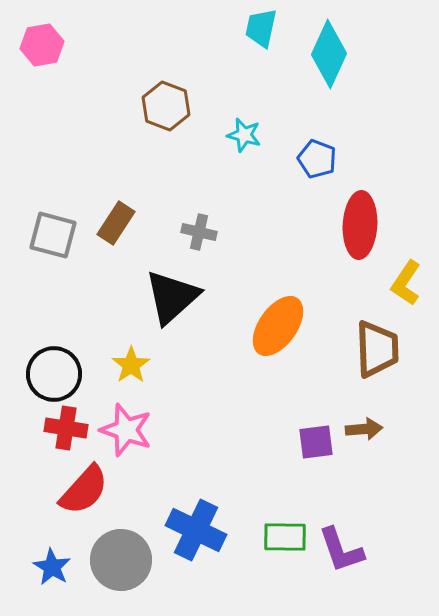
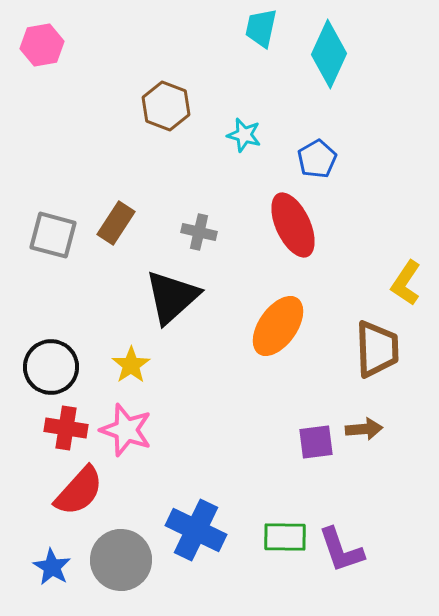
blue pentagon: rotated 21 degrees clockwise
red ellipse: moved 67 px left; rotated 28 degrees counterclockwise
black circle: moved 3 px left, 7 px up
red semicircle: moved 5 px left, 1 px down
